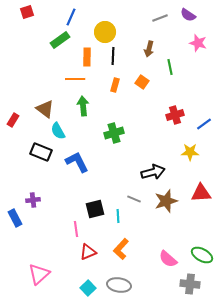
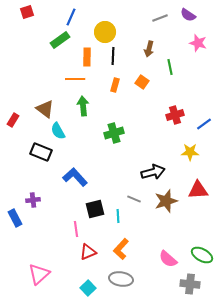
blue L-shape at (77, 162): moved 2 px left, 15 px down; rotated 15 degrees counterclockwise
red triangle at (201, 193): moved 3 px left, 3 px up
gray ellipse at (119, 285): moved 2 px right, 6 px up
